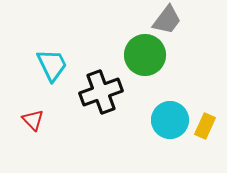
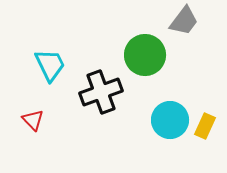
gray trapezoid: moved 17 px right, 1 px down
cyan trapezoid: moved 2 px left
